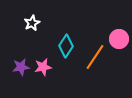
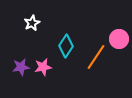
orange line: moved 1 px right
